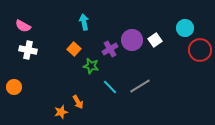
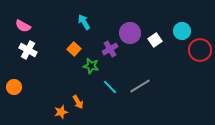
cyan arrow: rotated 21 degrees counterclockwise
cyan circle: moved 3 px left, 3 px down
purple circle: moved 2 px left, 7 px up
white cross: rotated 18 degrees clockwise
